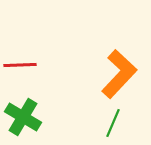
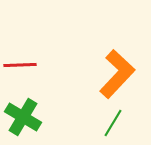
orange L-shape: moved 2 px left
green line: rotated 8 degrees clockwise
